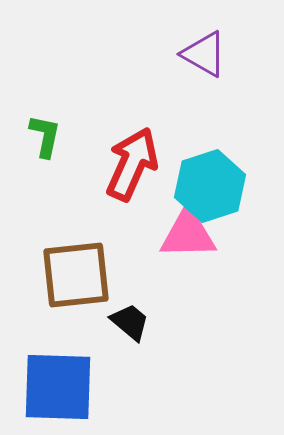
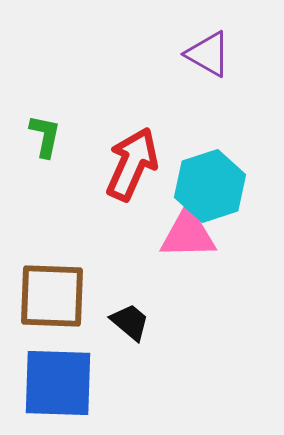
purple triangle: moved 4 px right
brown square: moved 24 px left, 21 px down; rotated 8 degrees clockwise
blue square: moved 4 px up
